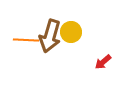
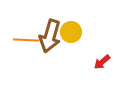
red arrow: moved 1 px left
